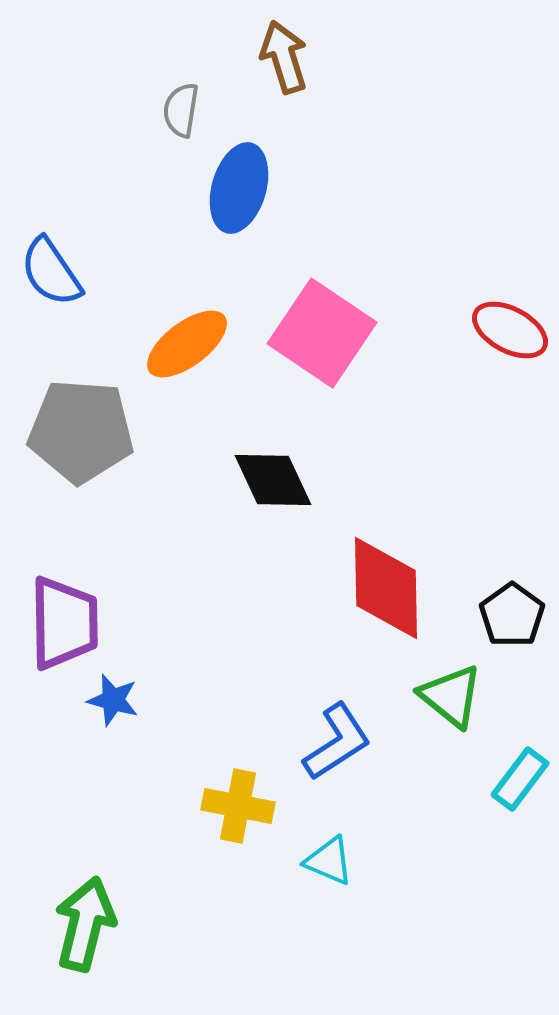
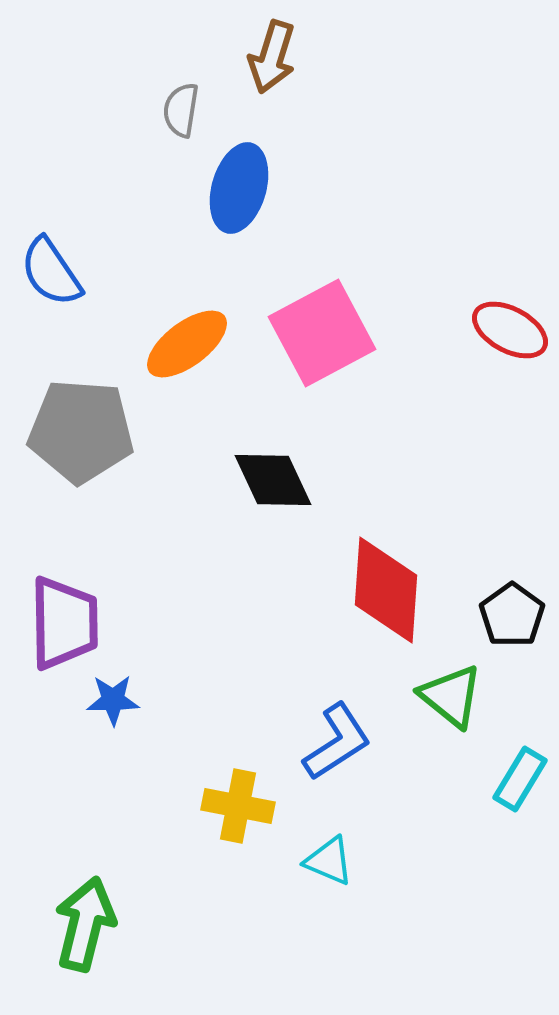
brown arrow: moved 12 px left; rotated 146 degrees counterclockwise
pink square: rotated 28 degrees clockwise
red diamond: moved 2 px down; rotated 5 degrees clockwise
blue star: rotated 16 degrees counterclockwise
cyan rectangle: rotated 6 degrees counterclockwise
